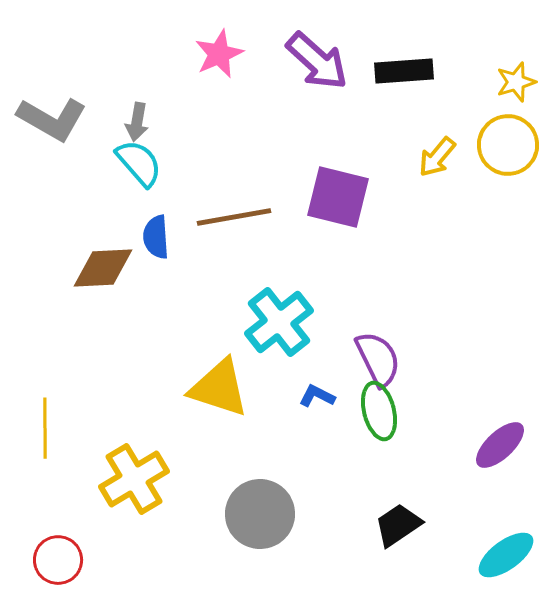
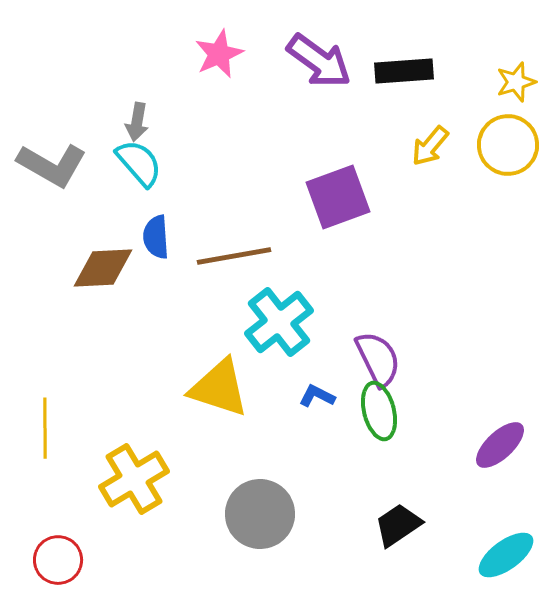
purple arrow: moved 2 px right; rotated 6 degrees counterclockwise
gray L-shape: moved 46 px down
yellow arrow: moved 7 px left, 11 px up
purple square: rotated 34 degrees counterclockwise
brown line: moved 39 px down
